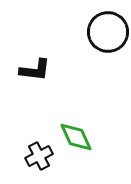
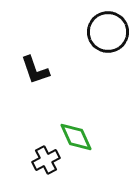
black L-shape: rotated 64 degrees clockwise
black cross: moved 7 px right, 4 px down
